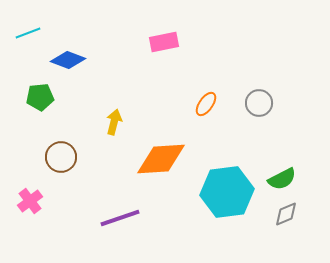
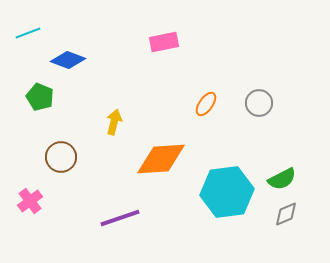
green pentagon: rotated 28 degrees clockwise
